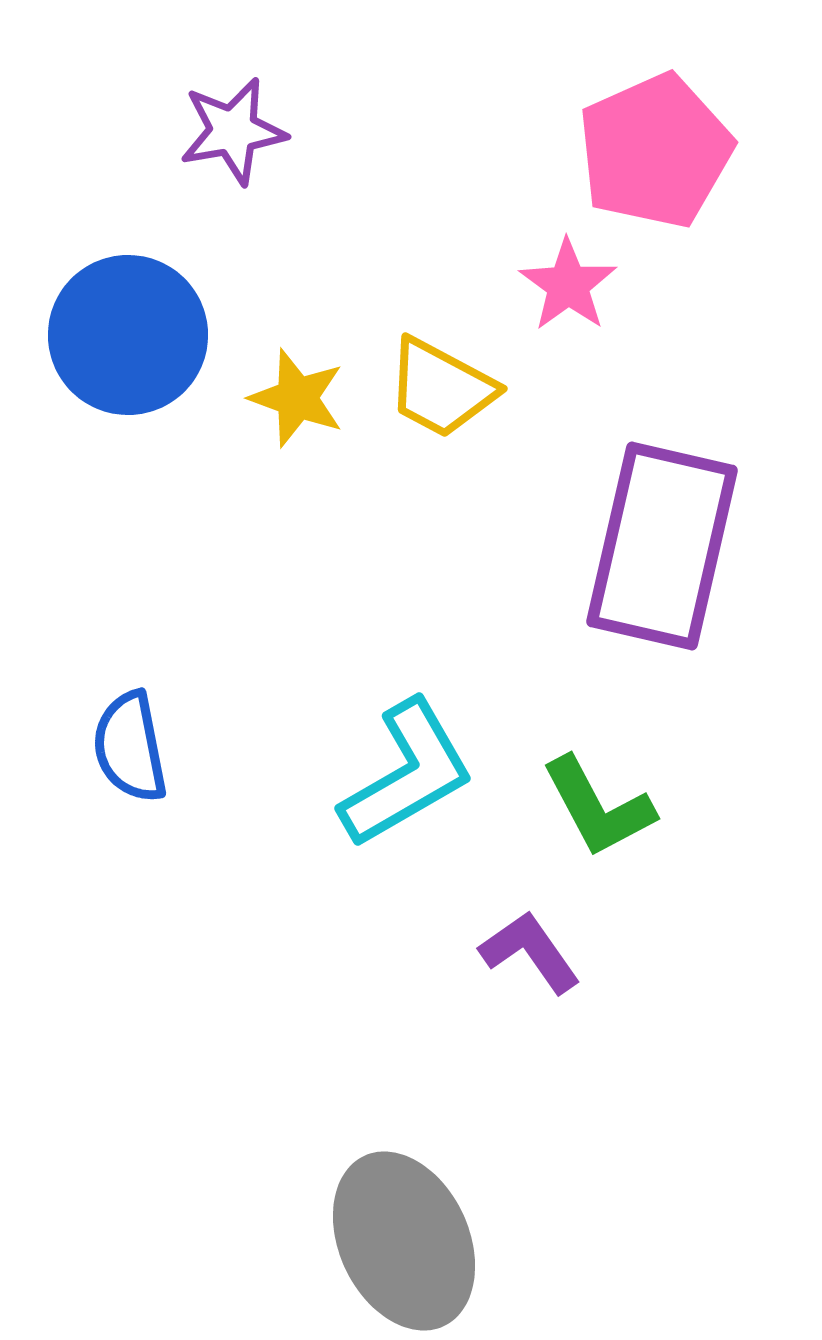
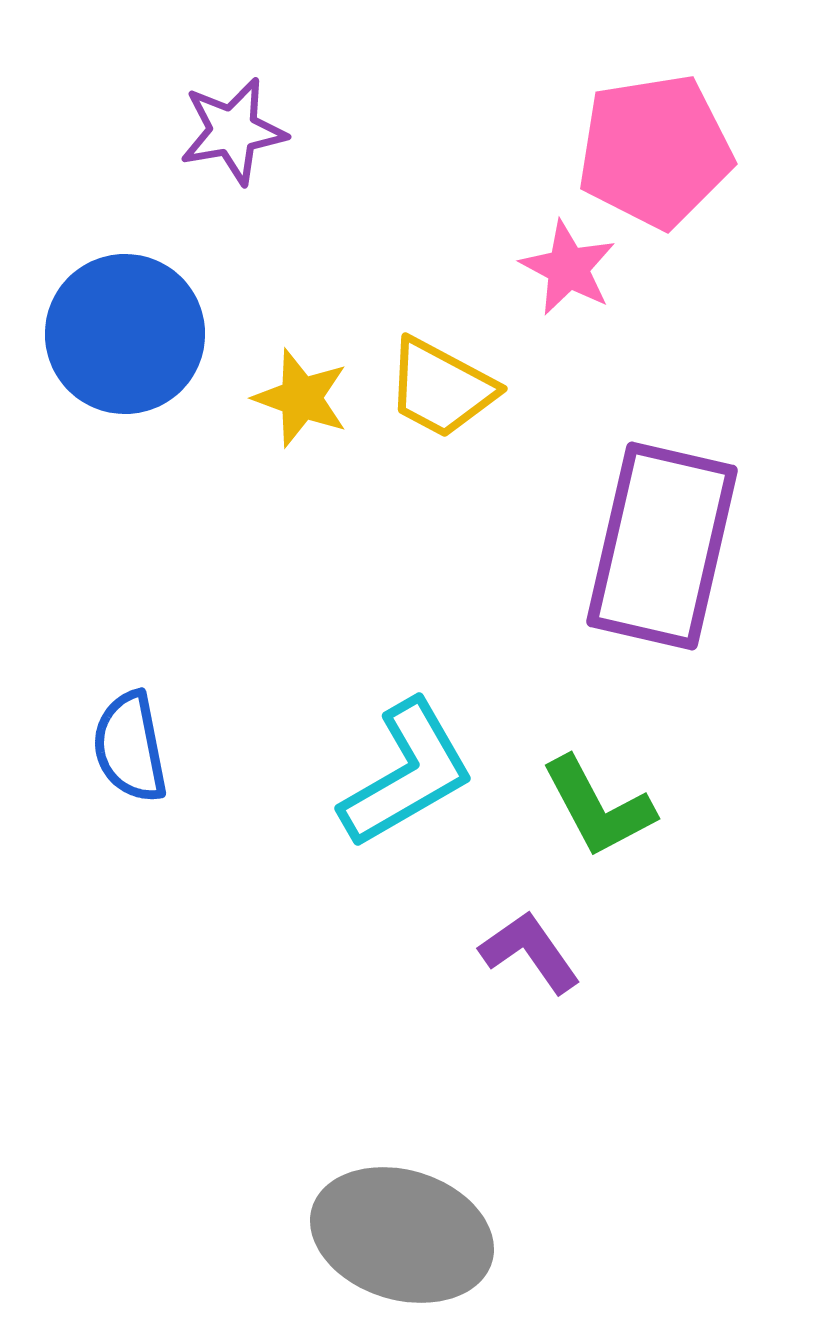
pink pentagon: rotated 15 degrees clockwise
pink star: moved 17 px up; rotated 8 degrees counterclockwise
blue circle: moved 3 px left, 1 px up
yellow star: moved 4 px right
gray ellipse: moved 2 px left, 6 px up; rotated 48 degrees counterclockwise
